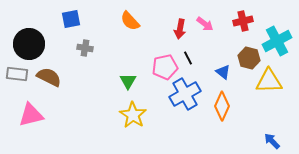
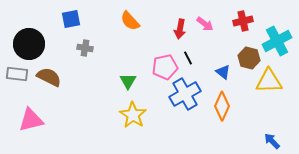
pink triangle: moved 5 px down
